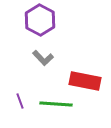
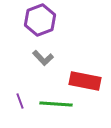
purple hexagon: rotated 12 degrees clockwise
